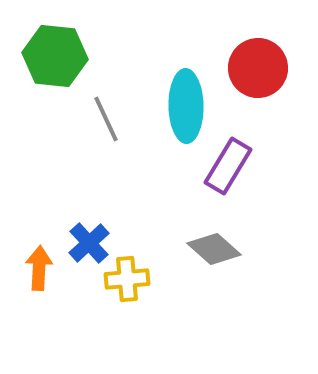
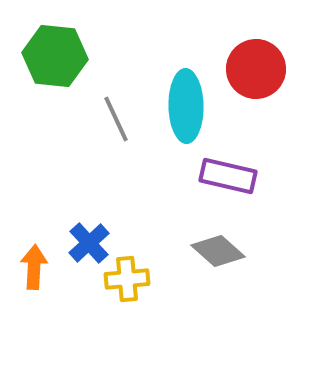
red circle: moved 2 px left, 1 px down
gray line: moved 10 px right
purple rectangle: moved 10 px down; rotated 72 degrees clockwise
gray diamond: moved 4 px right, 2 px down
orange arrow: moved 5 px left, 1 px up
